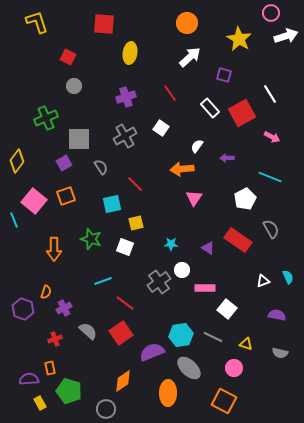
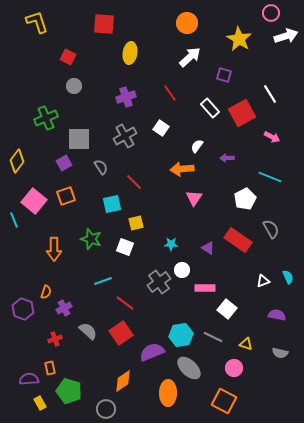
red line at (135, 184): moved 1 px left, 2 px up
